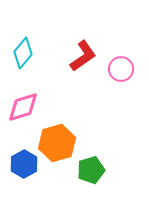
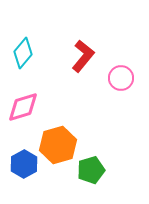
red L-shape: rotated 16 degrees counterclockwise
pink circle: moved 9 px down
orange hexagon: moved 1 px right, 2 px down
